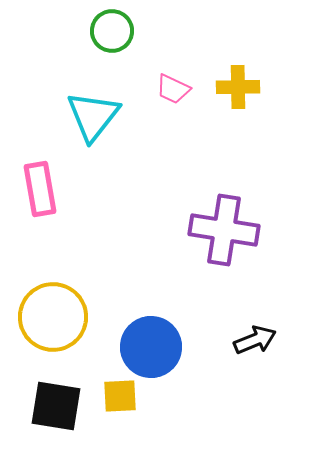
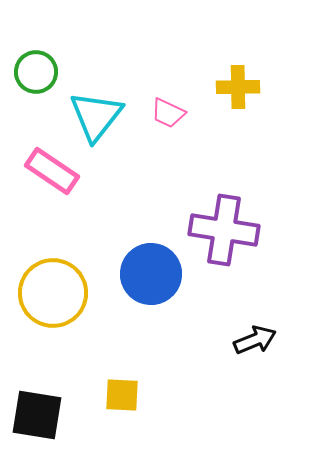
green circle: moved 76 px left, 41 px down
pink trapezoid: moved 5 px left, 24 px down
cyan triangle: moved 3 px right
pink rectangle: moved 12 px right, 18 px up; rotated 46 degrees counterclockwise
yellow circle: moved 24 px up
blue circle: moved 73 px up
yellow square: moved 2 px right, 1 px up; rotated 6 degrees clockwise
black square: moved 19 px left, 9 px down
